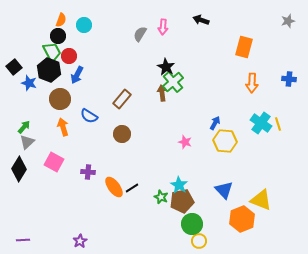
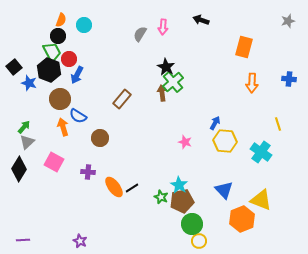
red circle at (69, 56): moved 3 px down
blue semicircle at (89, 116): moved 11 px left
cyan cross at (261, 123): moved 29 px down
brown circle at (122, 134): moved 22 px left, 4 px down
purple star at (80, 241): rotated 16 degrees counterclockwise
